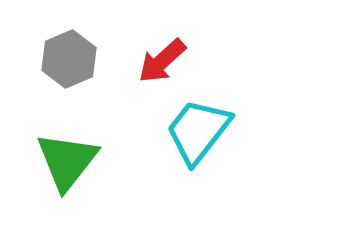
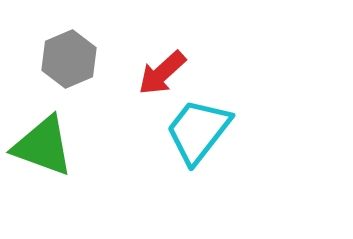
red arrow: moved 12 px down
green triangle: moved 24 px left, 15 px up; rotated 48 degrees counterclockwise
